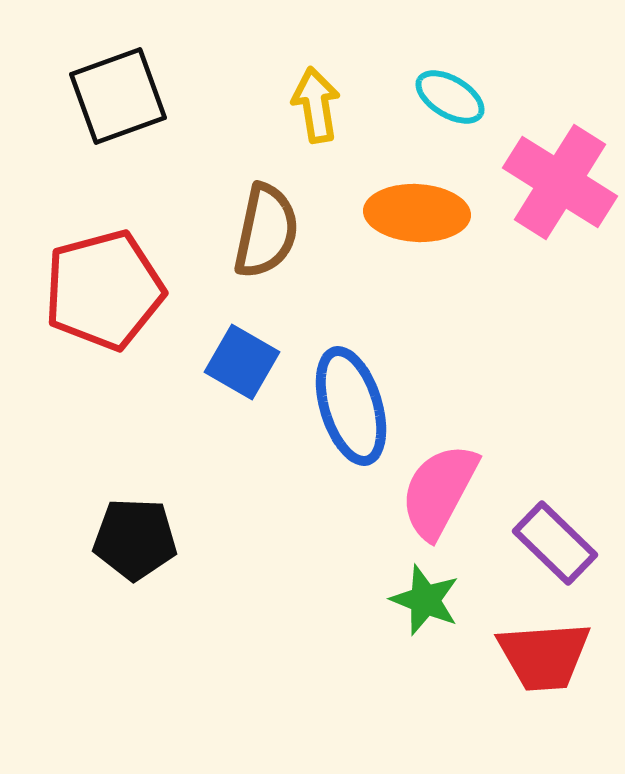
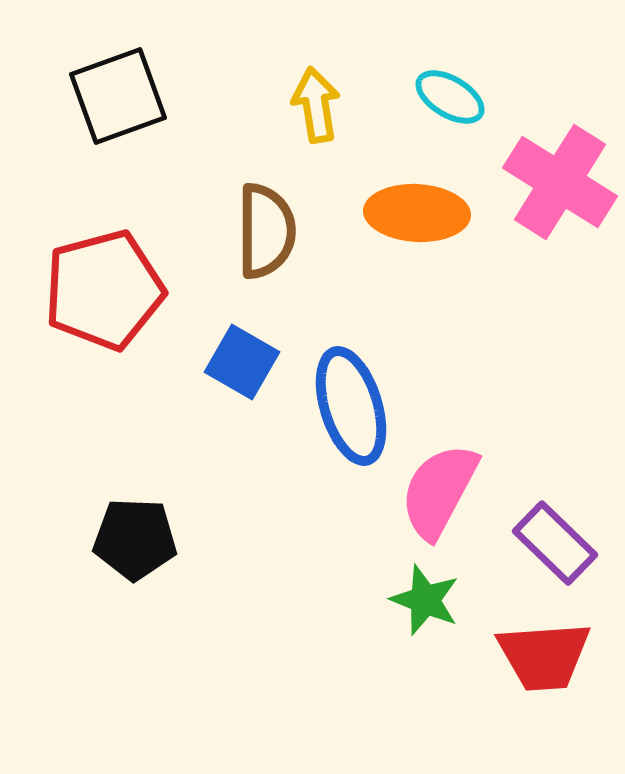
brown semicircle: rotated 12 degrees counterclockwise
